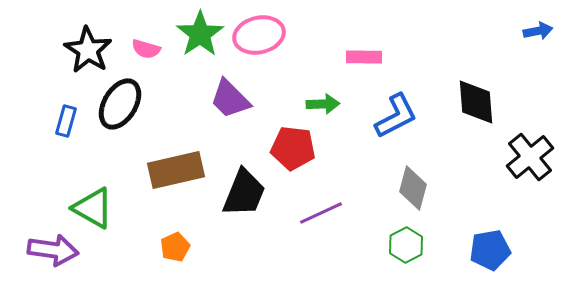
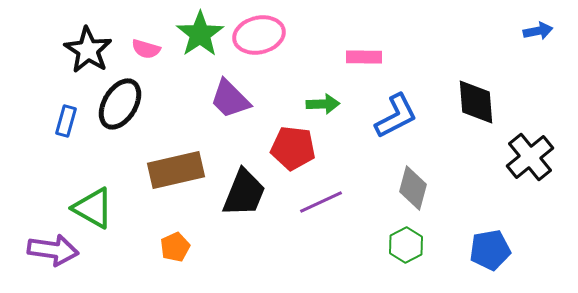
purple line: moved 11 px up
